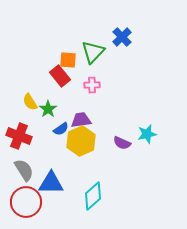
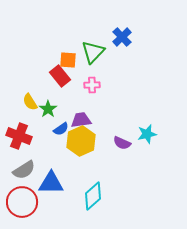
gray semicircle: rotated 90 degrees clockwise
red circle: moved 4 px left
